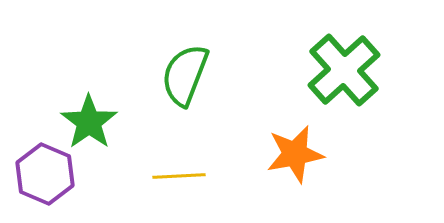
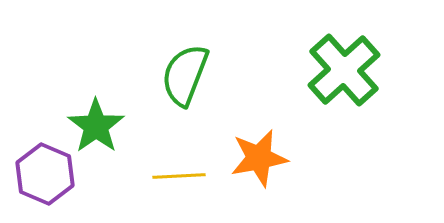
green star: moved 7 px right, 4 px down
orange star: moved 36 px left, 4 px down
